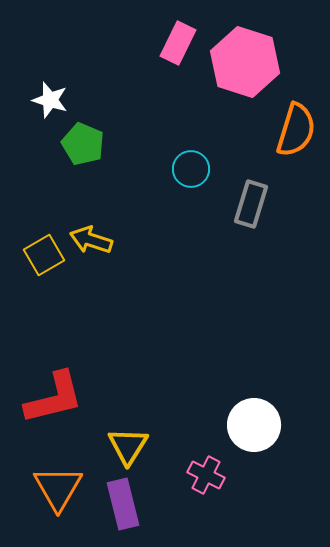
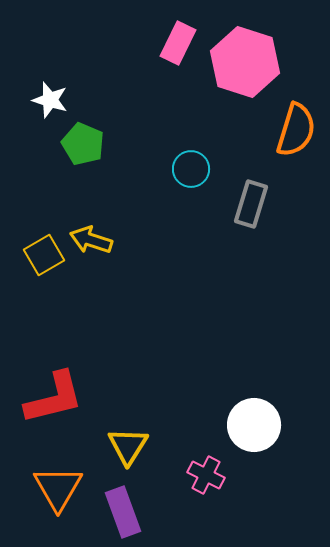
purple rectangle: moved 8 px down; rotated 6 degrees counterclockwise
